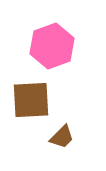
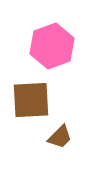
brown trapezoid: moved 2 px left
